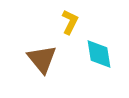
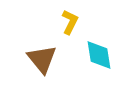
cyan diamond: moved 1 px down
